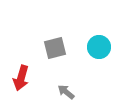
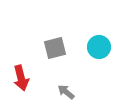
red arrow: rotated 30 degrees counterclockwise
